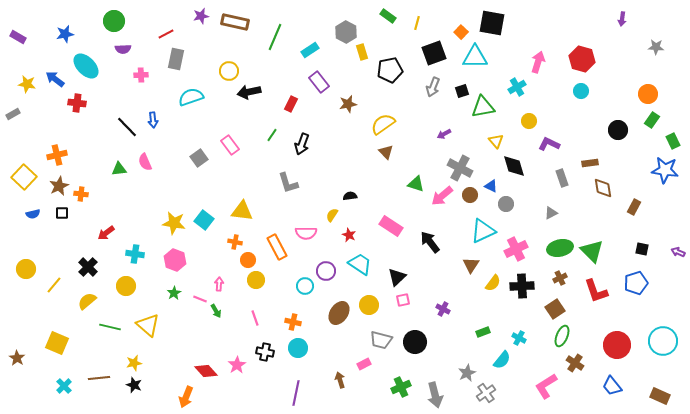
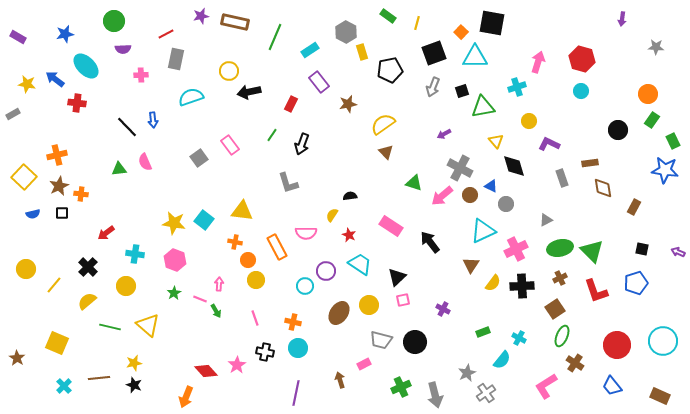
cyan cross at (517, 87): rotated 12 degrees clockwise
green triangle at (416, 184): moved 2 px left, 1 px up
gray triangle at (551, 213): moved 5 px left, 7 px down
